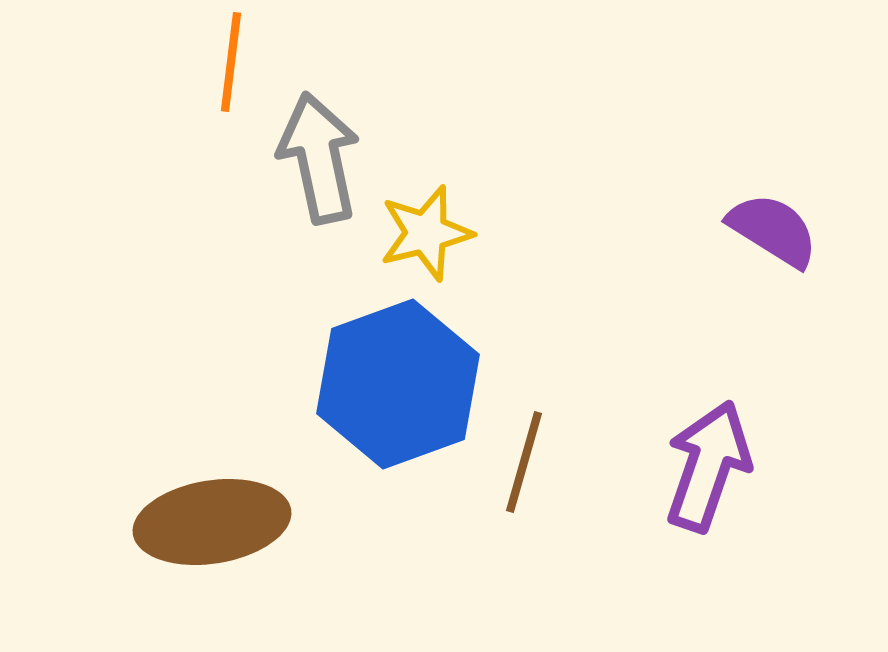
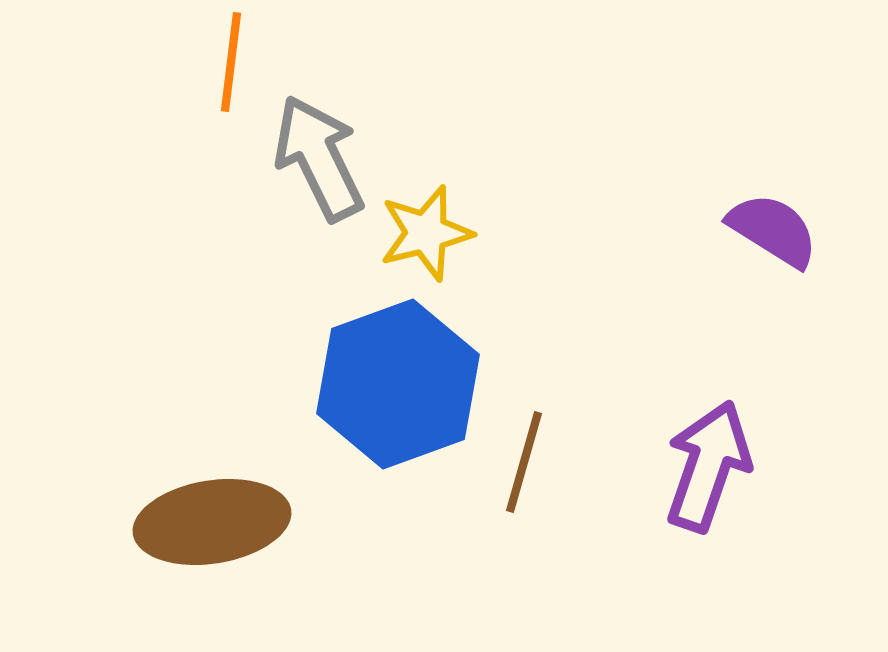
gray arrow: rotated 14 degrees counterclockwise
